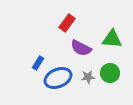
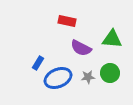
red rectangle: moved 2 px up; rotated 66 degrees clockwise
